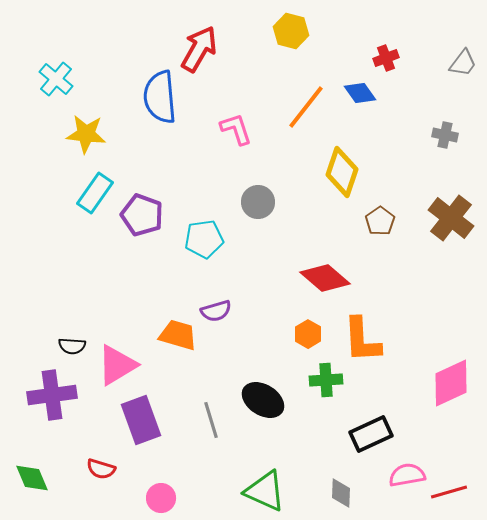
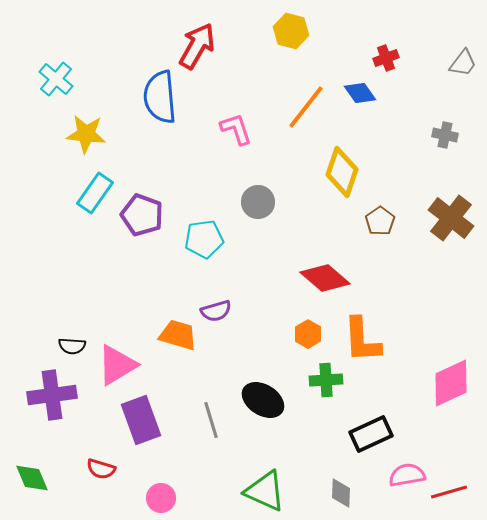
red arrow: moved 2 px left, 3 px up
